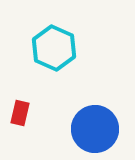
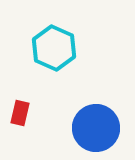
blue circle: moved 1 px right, 1 px up
